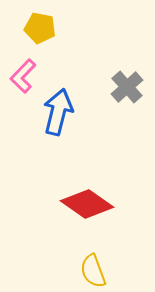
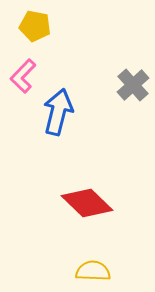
yellow pentagon: moved 5 px left, 2 px up
gray cross: moved 6 px right, 2 px up
red diamond: moved 1 px up; rotated 9 degrees clockwise
yellow semicircle: rotated 112 degrees clockwise
